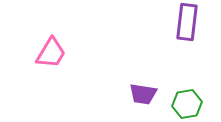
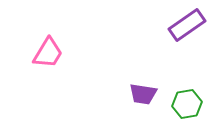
purple rectangle: moved 3 px down; rotated 48 degrees clockwise
pink trapezoid: moved 3 px left
